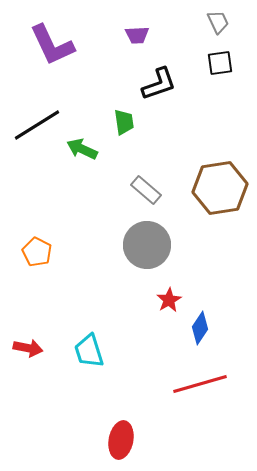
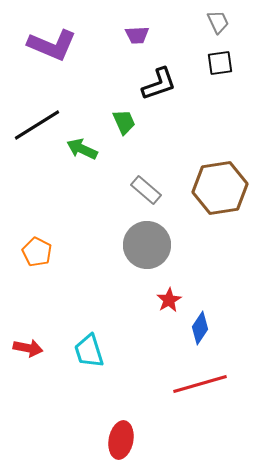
purple L-shape: rotated 42 degrees counterclockwise
green trapezoid: rotated 16 degrees counterclockwise
